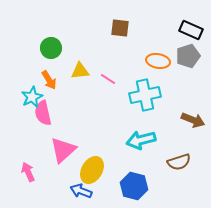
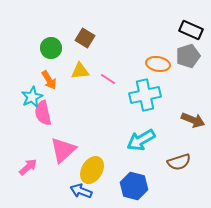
brown square: moved 35 px left, 10 px down; rotated 24 degrees clockwise
orange ellipse: moved 3 px down
cyan arrow: rotated 16 degrees counterclockwise
pink arrow: moved 5 px up; rotated 72 degrees clockwise
